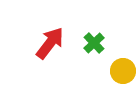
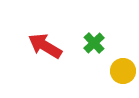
red arrow: moved 5 px left, 3 px down; rotated 96 degrees counterclockwise
